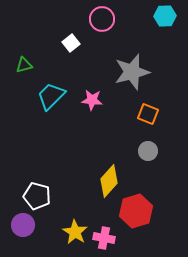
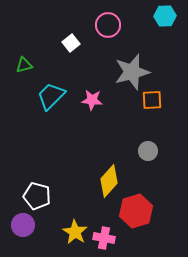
pink circle: moved 6 px right, 6 px down
orange square: moved 4 px right, 14 px up; rotated 25 degrees counterclockwise
